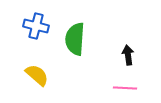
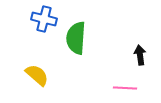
blue cross: moved 8 px right, 7 px up
green semicircle: moved 1 px right, 1 px up
black arrow: moved 12 px right
